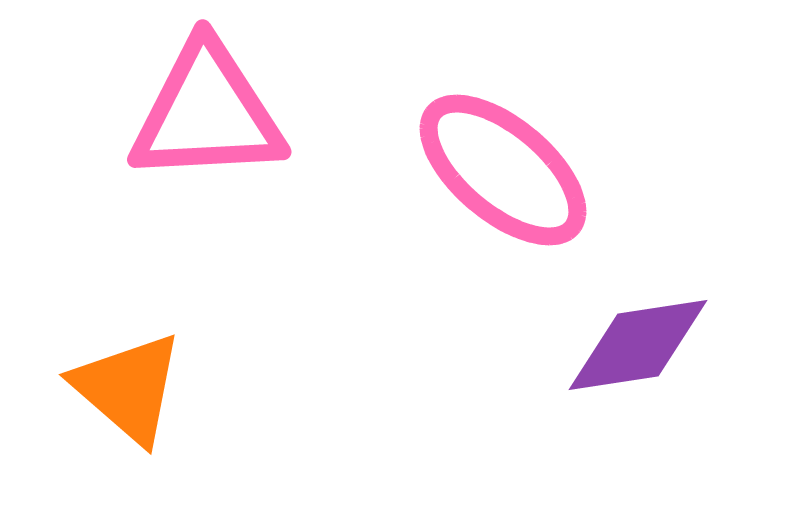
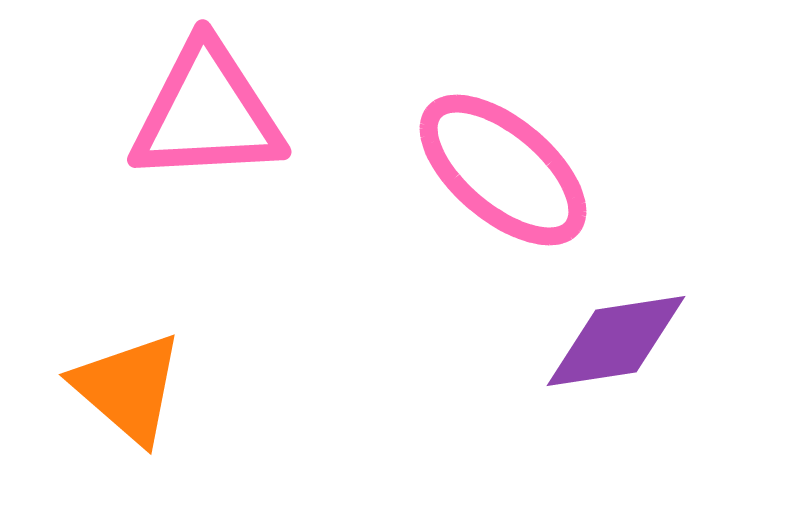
purple diamond: moved 22 px left, 4 px up
